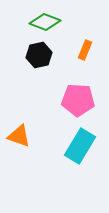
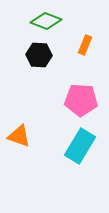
green diamond: moved 1 px right, 1 px up
orange rectangle: moved 5 px up
black hexagon: rotated 15 degrees clockwise
pink pentagon: moved 3 px right
